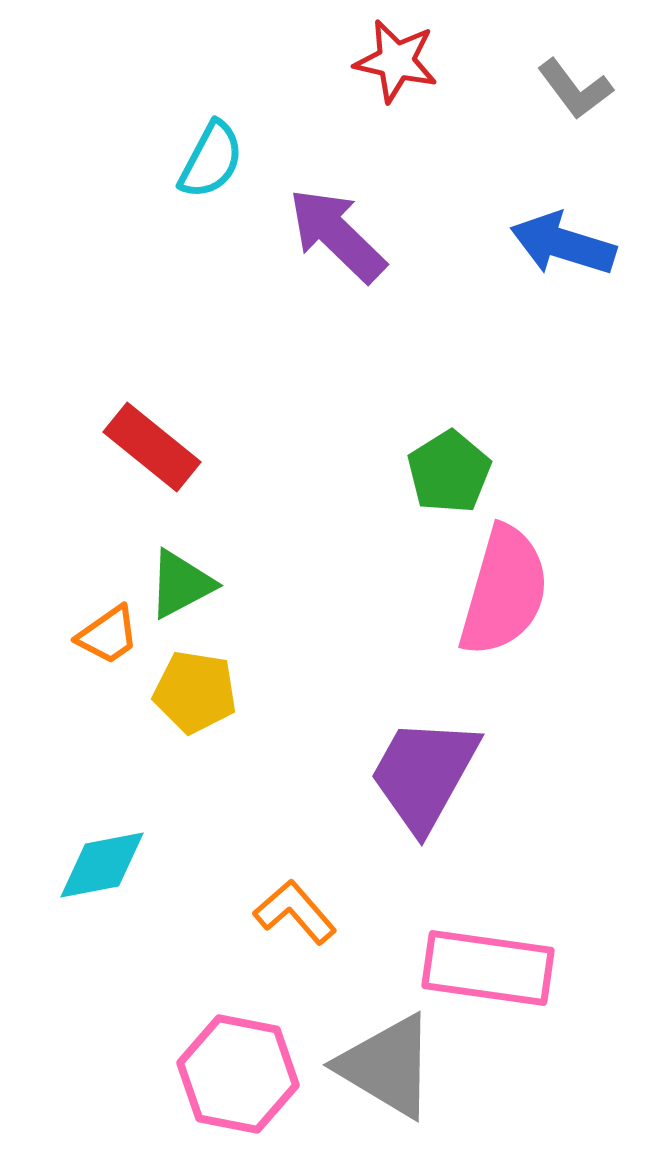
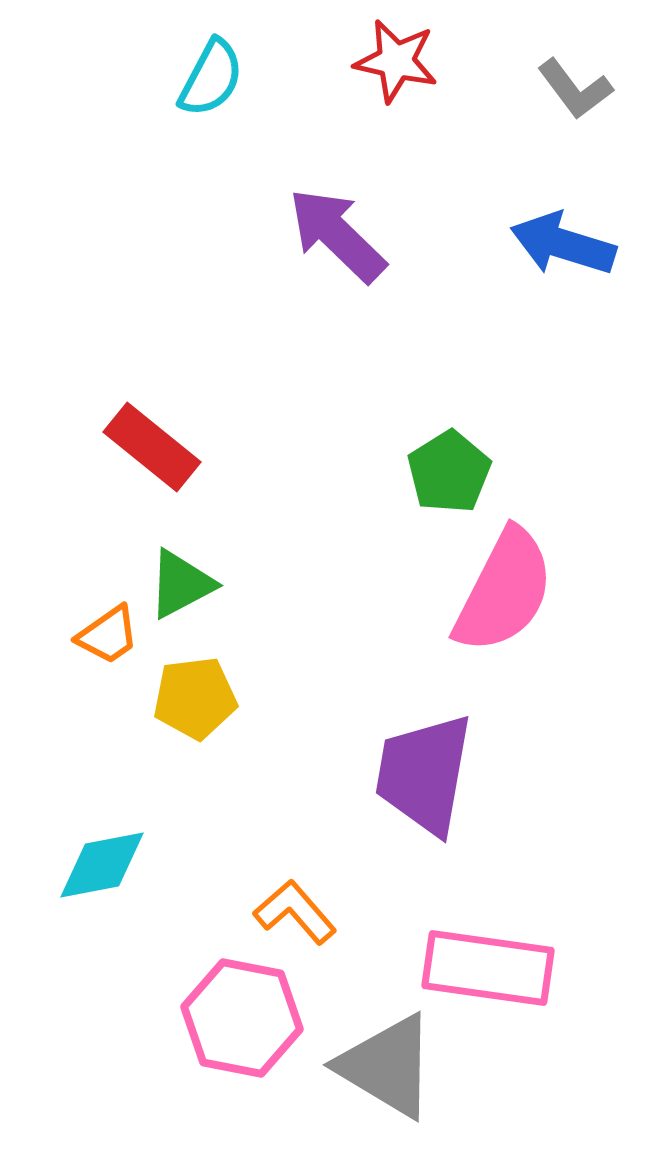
cyan semicircle: moved 82 px up
pink semicircle: rotated 11 degrees clockwise
yellow pentagon: moved 6 px down; rotated 16 degrees counterclockwise
purple trapezoid: rotated 19 degrees counterclockwise
pink hexagon: moved 4 px right, 56 px up
